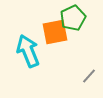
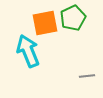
orange square: moved 10 px left, 9 px up
gray line: moved 2 px left; rotated 42 degrees clockwise
